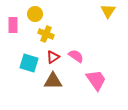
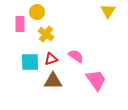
yellow circle: moved 2 px right, 2 px up
pink rectangle: moved 7 px right, 1 px up
yellow cross: rotated 14 degrees clockwise
red triangle: moved 2 px left, 2 px down; rotated 16 degrees clockwise
cyan square: moved 1 px right, 1 px up; rotated 18 degrees counterclockwise
